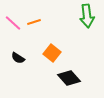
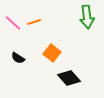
green arrow: moved 1 px down
